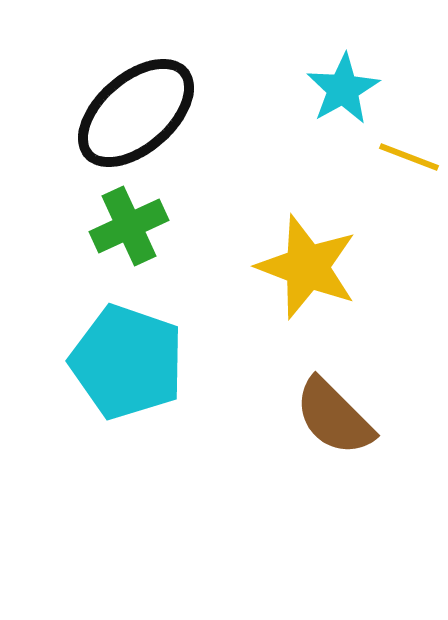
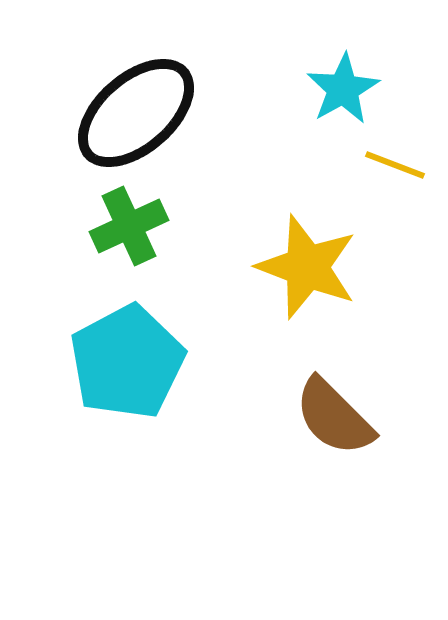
yellow line: moved 14 px left, 8 px down
cyan pentagon: rotated 25 degrees clockwise
